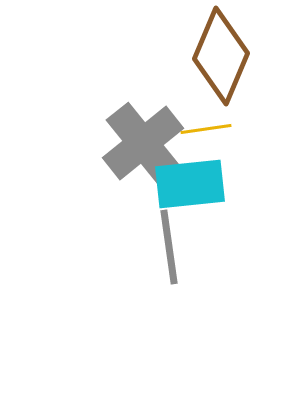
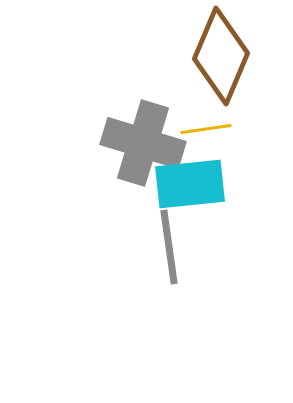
gray cross: rotated 34 degrees counterclockwise
